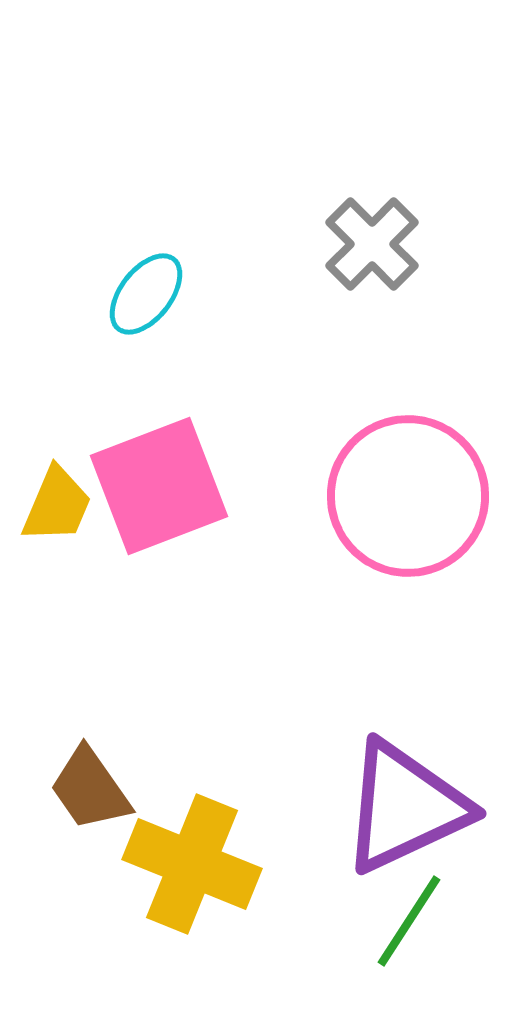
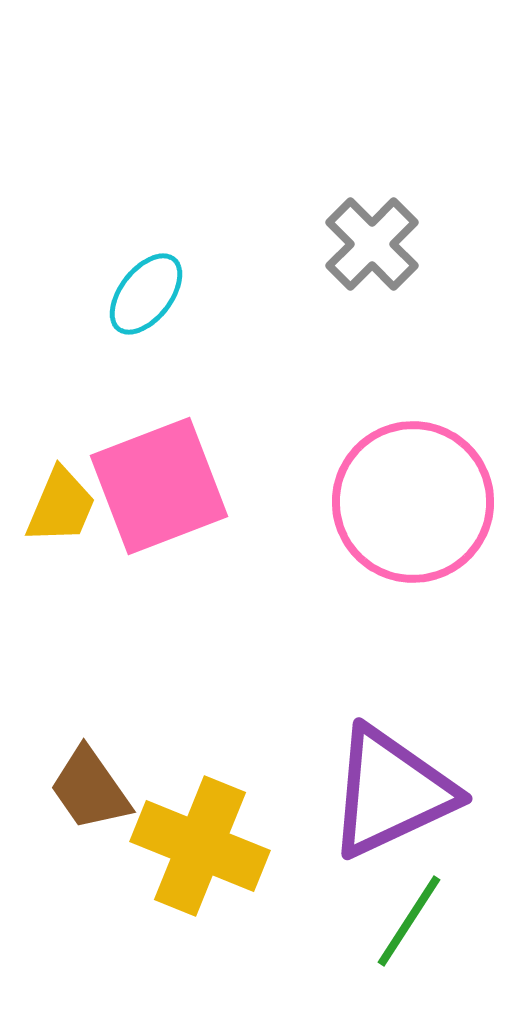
pink circle: moved 5 px right, 6 px down
yellow trapezoid: moved 4 px right, 1 px down
purple triangle: moved 14 px left, 15 px up
yellow cross: moved 8 px right, 18 px up
